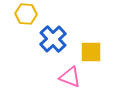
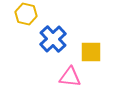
yellow hexagon: rotated 10 degrees clockwise
pink triangle: rotated 15 degrees counterclockwise
